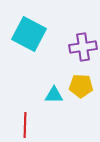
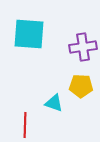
cyan square: rotated 24 degrees counterclockwise
cyan triangle: moved 8 px down; rotated 18 degrees clockwise
